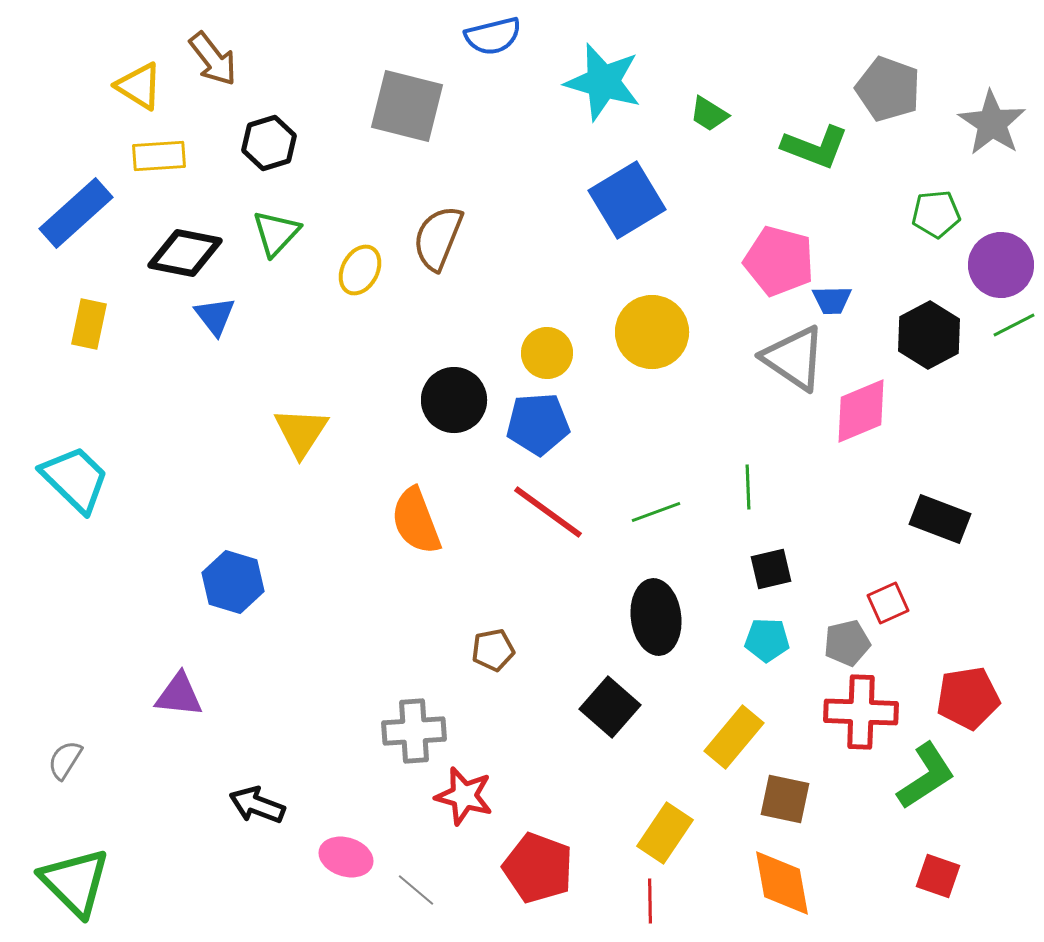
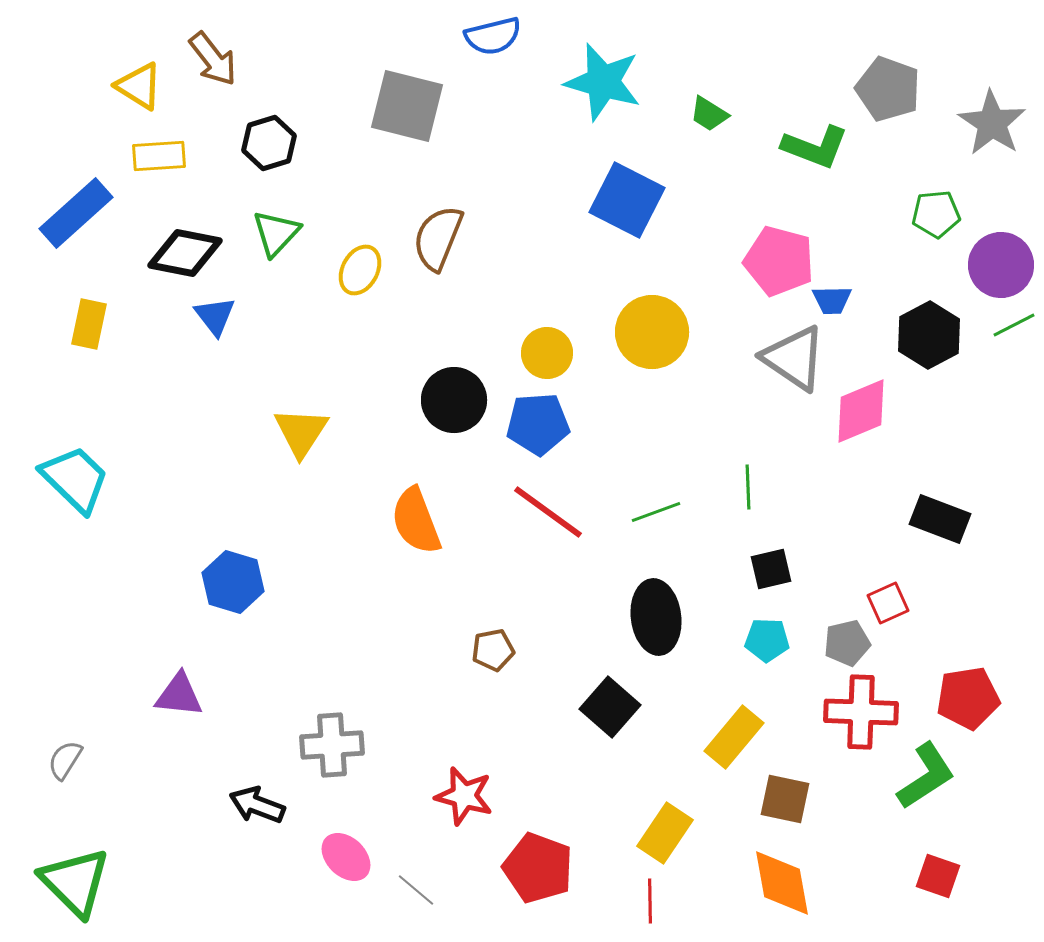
blue square at (627, 200): rotated 32 degrees counterclockwise
gray cross at (414, 731): moved 82 px left, 14 px down
pink ellipse at (346, 857): rotated 27 degrees clockwise
